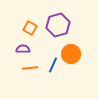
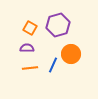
purple semicircle: moved 4 px right, 1 px up
